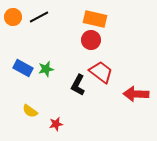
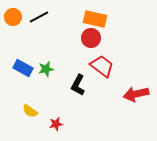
red circle: moved 2 px up
red trapezoid: moved 1 px right, 6 px up
red arrow: rotated 15 degrees counterclockwise
